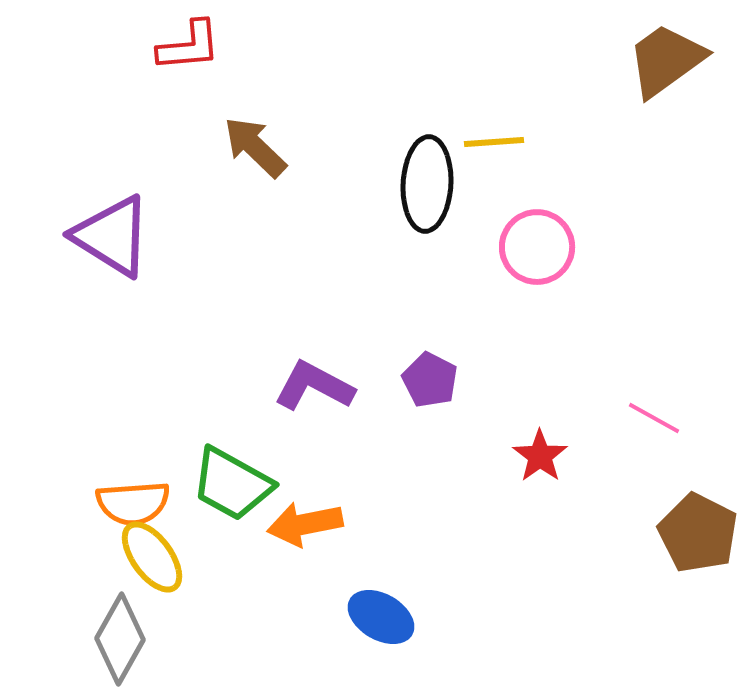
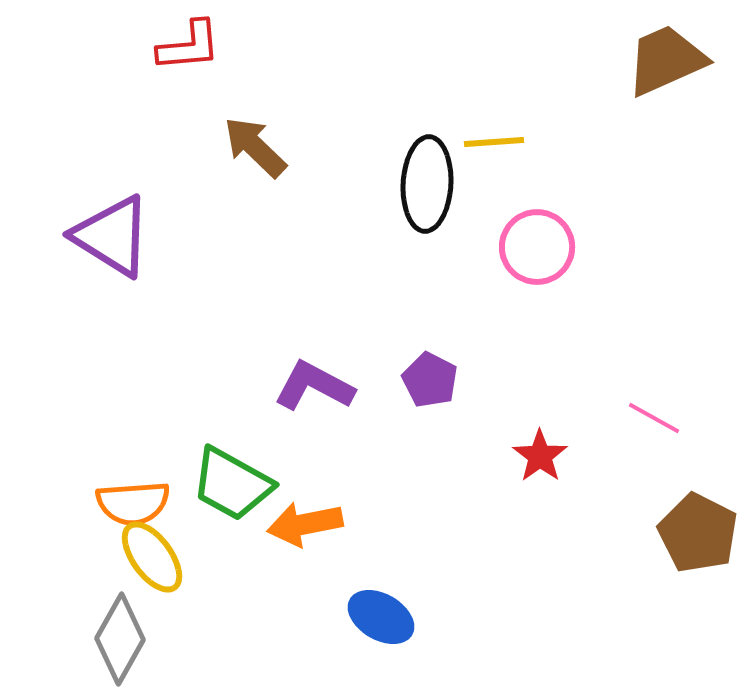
brown trapezoid: rotated 12 degrees clockwise
